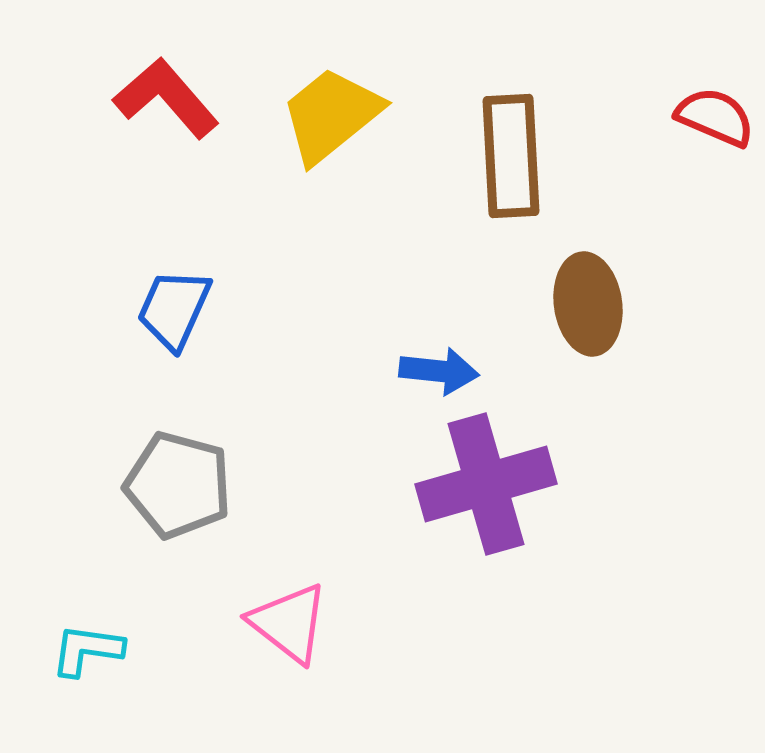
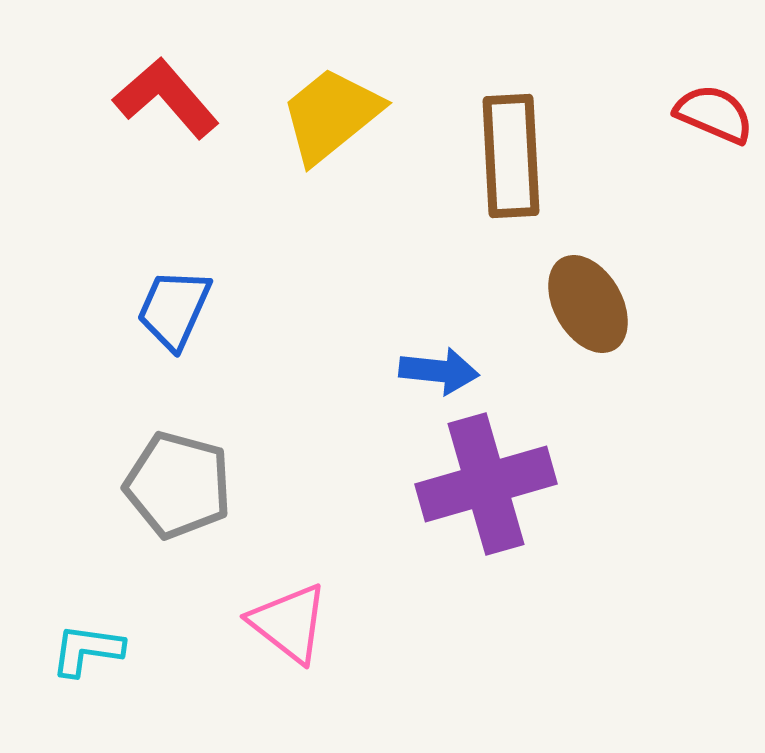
red semicircle: moved 1 px left, 3 px up
brown ellipse: rotated 22 degrees counterclockwise
